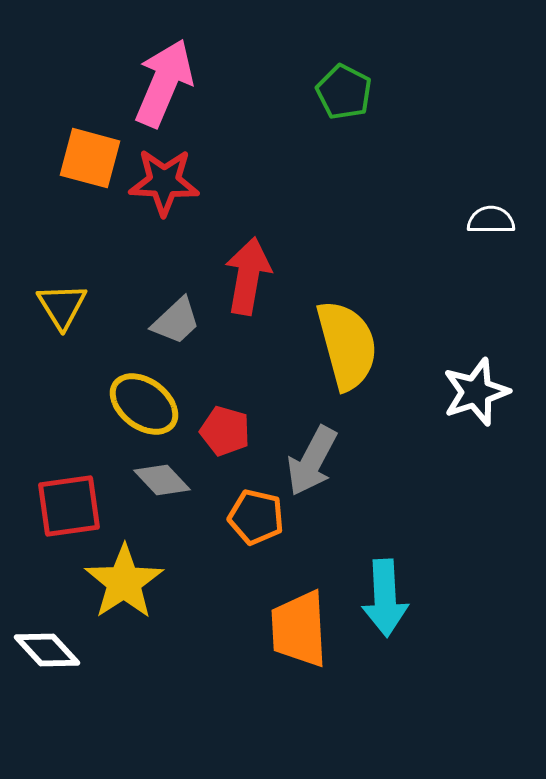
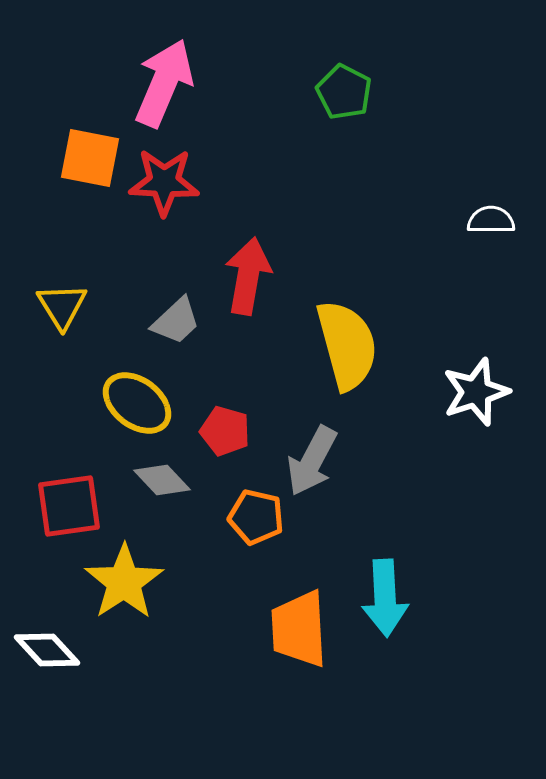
orange square: rotated 4 degrees counterclockwise
yellow ellipse: moved 7 px left, 1 px up
